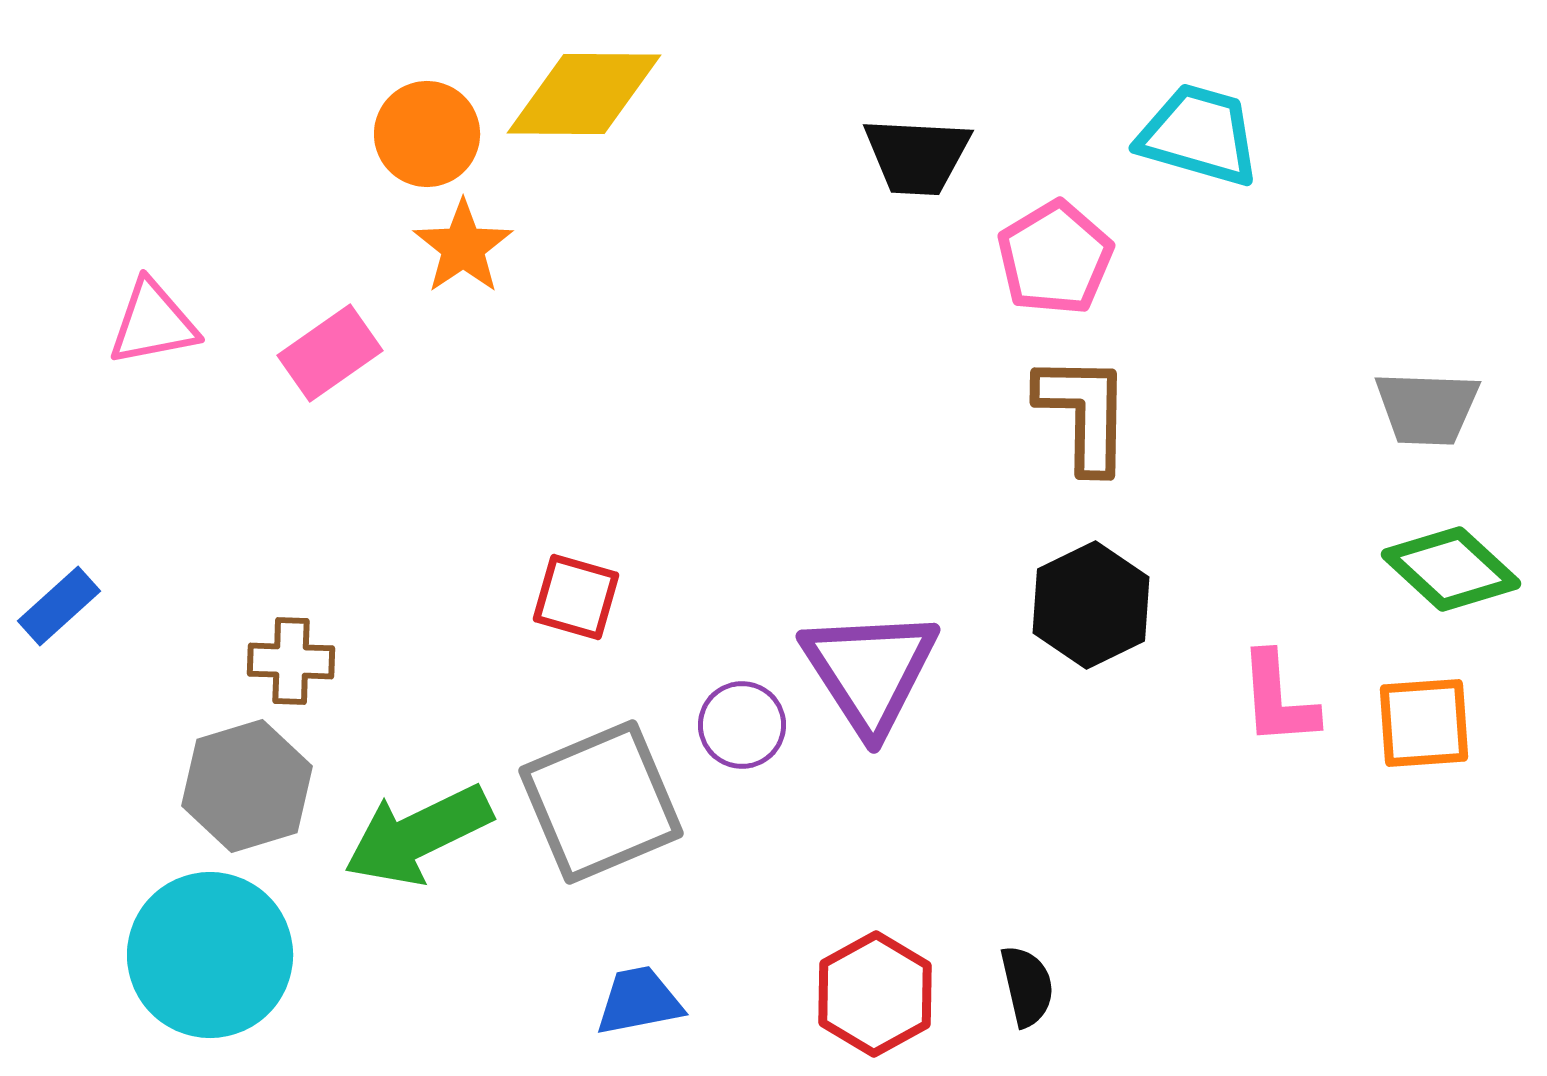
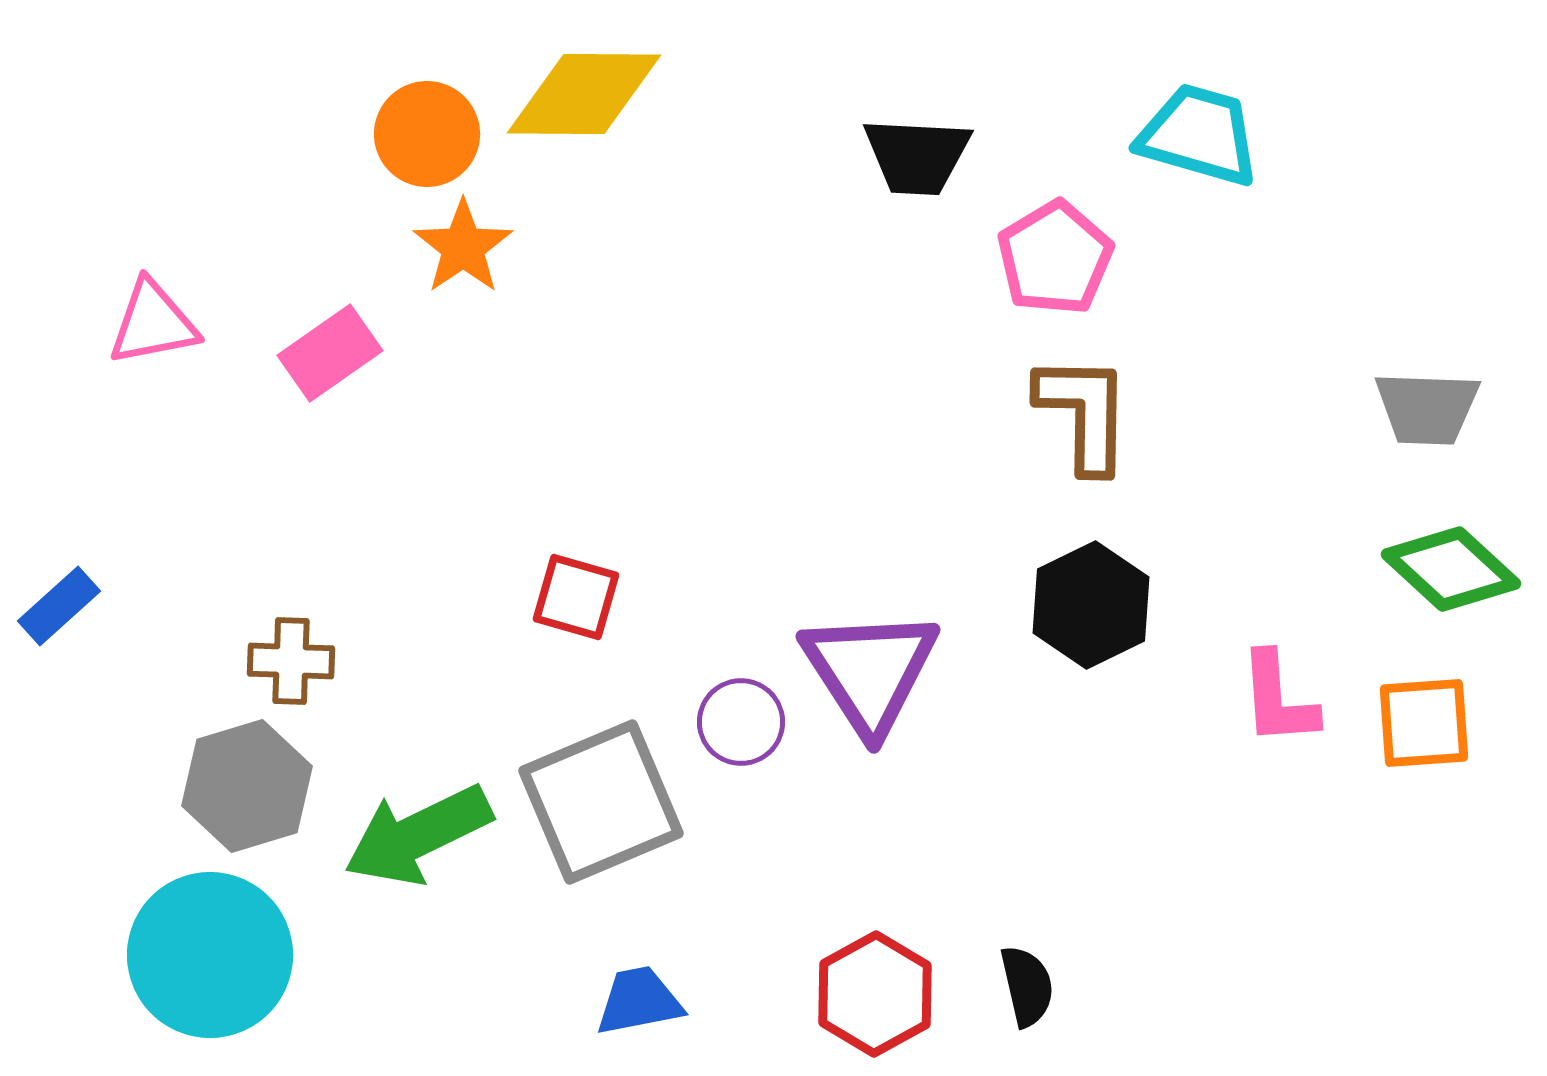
purple circle: moved 1 px left, 3 px up
